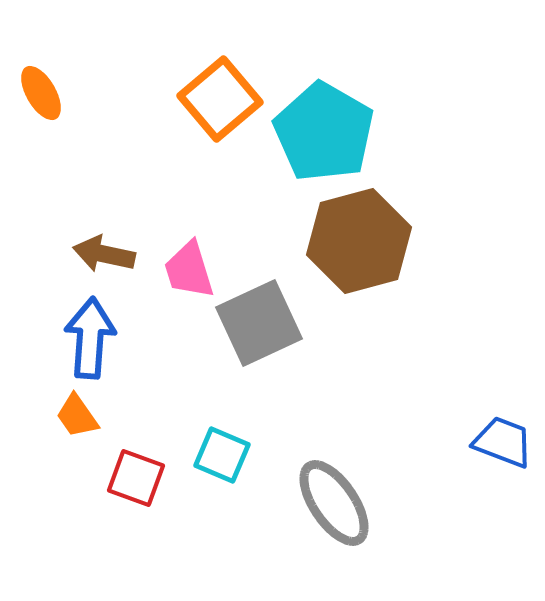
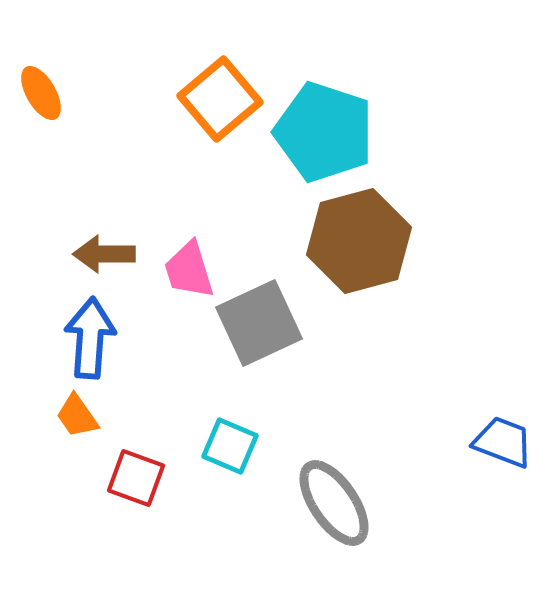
cyan pentagon: rotated 12 degrees counterclockwise
brown arrow: rotated 12 degrees counterclockwise
cyan square: moved 8 px right, 9 px up
